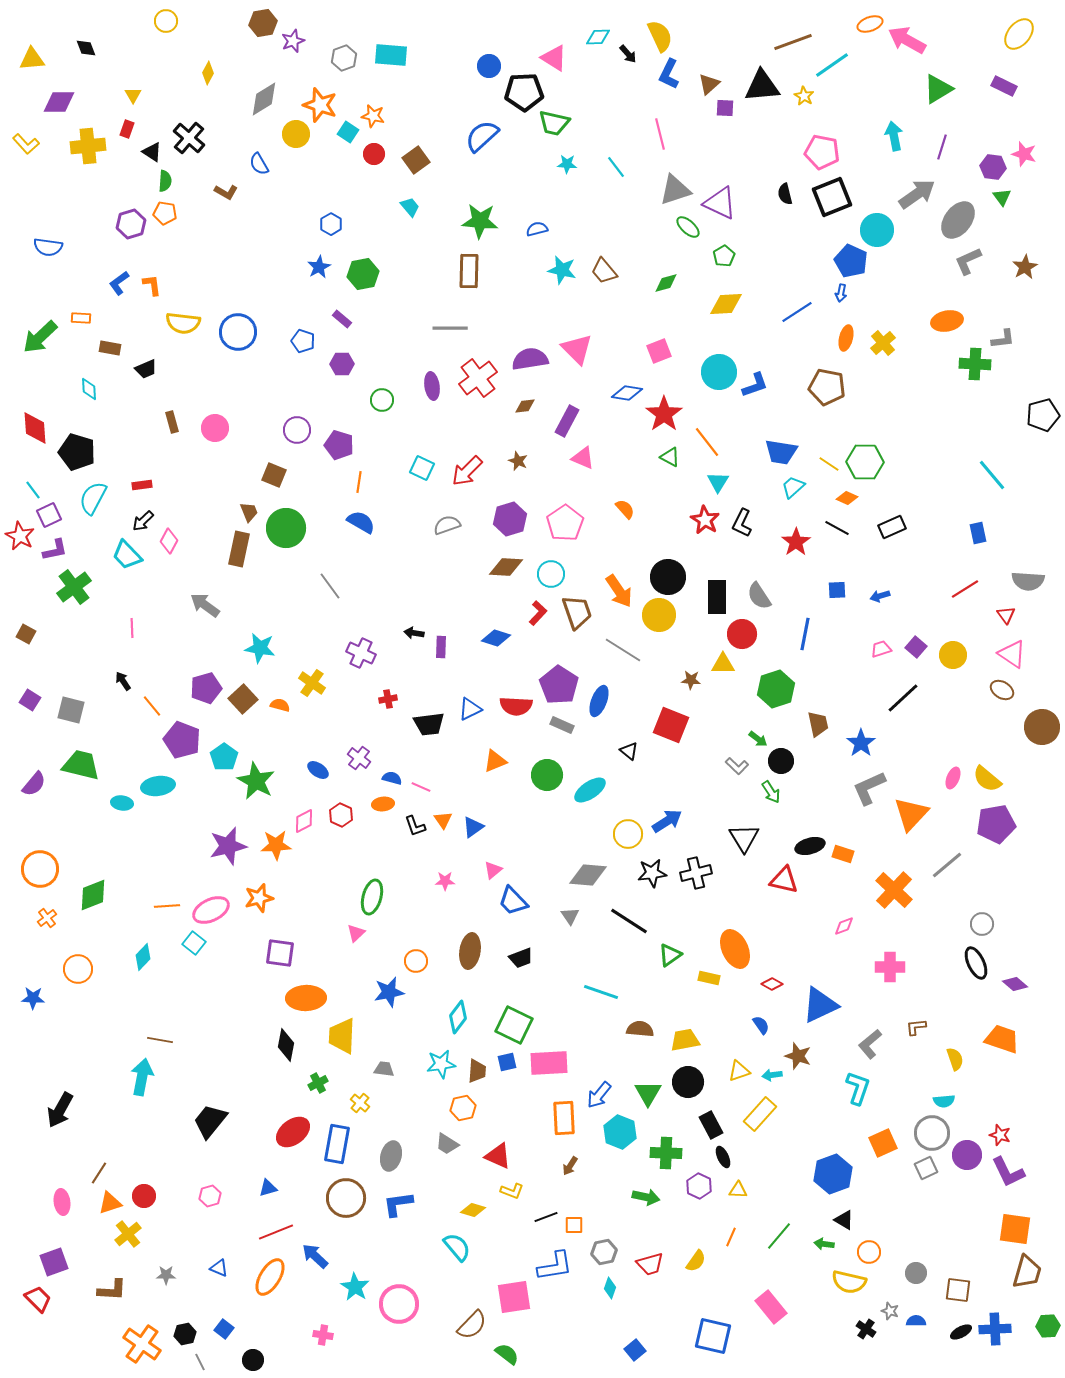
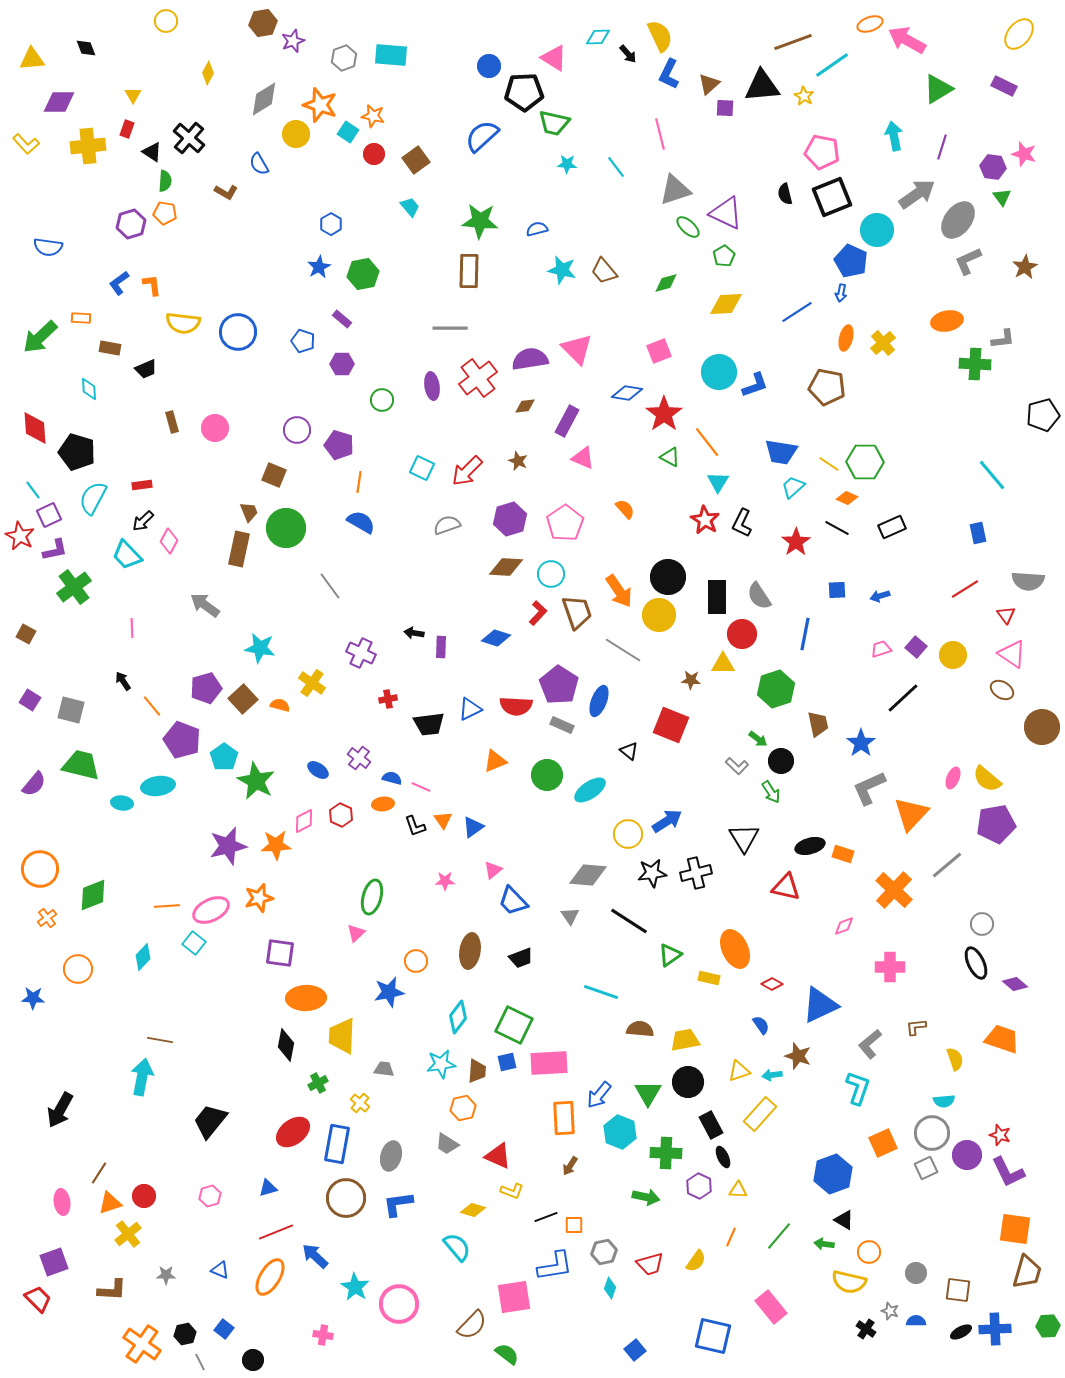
purple triangle at (720, 203): moved 6 px right, 10 px down
red triangle at (784, 880): moved 2 px right, 7 px down
blue triangle at (219, 1268): moved 1 px right, 2 px down
